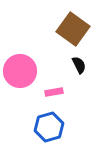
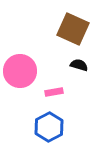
brown square: rotated 12 degrees counterclockwise
black semicircle: rotated 48 degrees counterclockwise
blue hexagon: rotated 12 degrees counterclockwise
